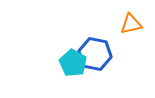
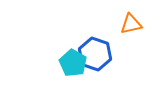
blue hexagon: rotated 8 degrees clockwise
